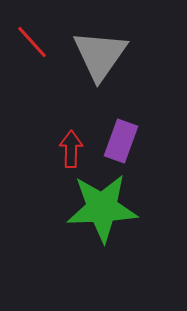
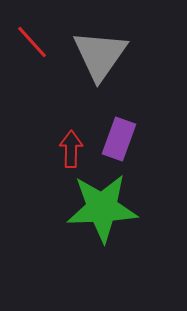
purple rectangle: moved 2 px left, 2 px up
